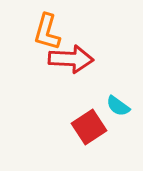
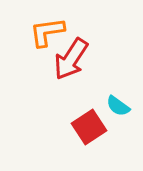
orange L-shape: rotated 66 degrees clockwise
red arrow: rotated 120 degrees clockwise
